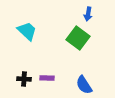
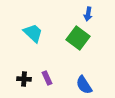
cyan trapezoid: moved 6 px right, 2 px down
purple rectangle: rotated 64 degrees clockwise
